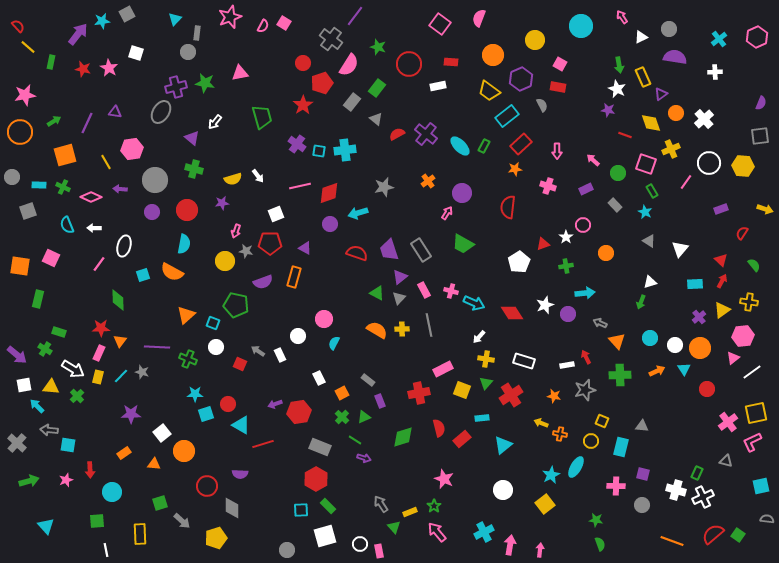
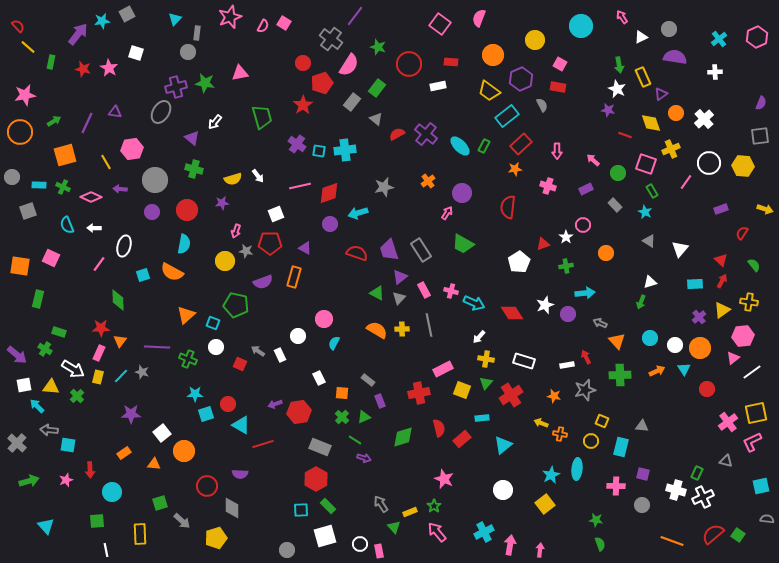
orange square at (342, 393): rotated 32 degrees clockwise
cyan ellipse at (576, 467): moved 1 px right, 2 px down; rotated 25 degrees counterclockwise
